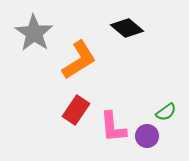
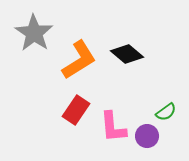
black diamond: moved 26 px down
